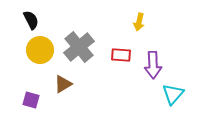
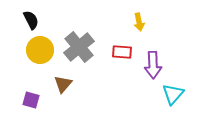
yellow arrow: rotated 24 degrees counterclockwise
red rectangle: moved 1 px right, 3 px up
brown triangle: rotated 18 degrees counterclockwise
